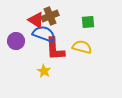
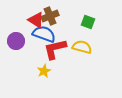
green square: rotated 24 degrees clockwise
red L-shape: rotated 80 degrees clockwise
yellow star: rotated 16 degrees clockwise
